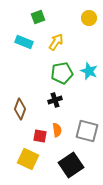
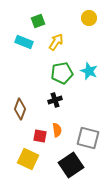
green square: moved 4 px down
gray square: moved 1 px right, 7 px down
